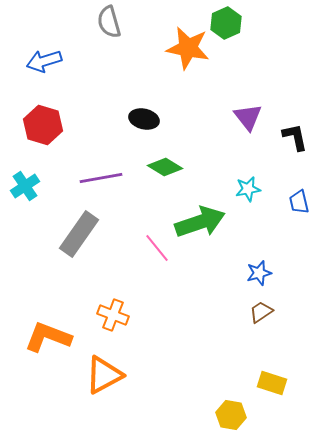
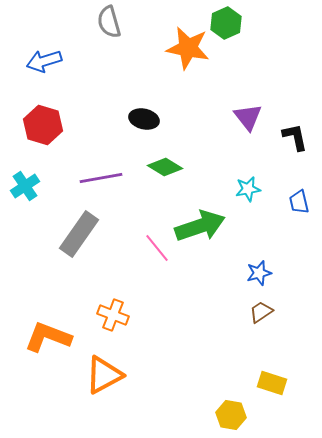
green arrow: moved 4 px down
